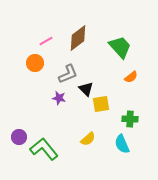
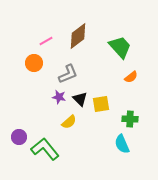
brown diamond: moved 2 px up
orange circle: moved 1 px left
black triangle: moved 6 px left, 10 px down
purple star: moved 1 px up
yellow semicircle: moved 19 px left, 17 px up
green L-shape: moved 1 px right
